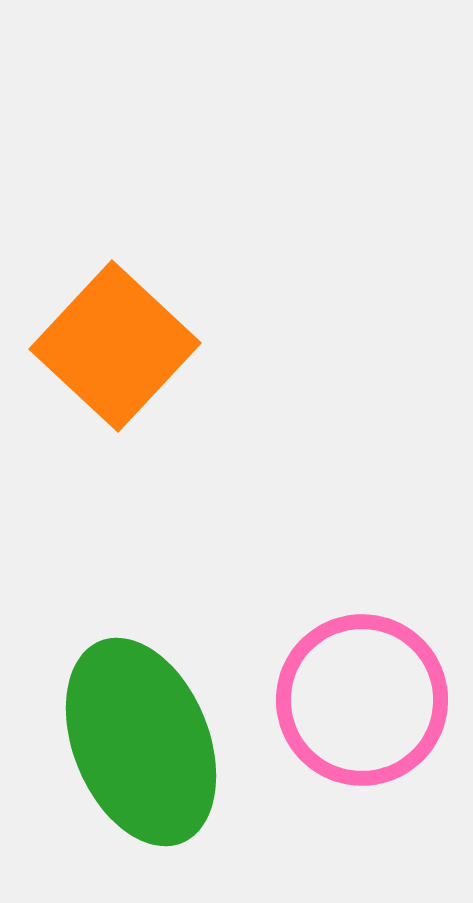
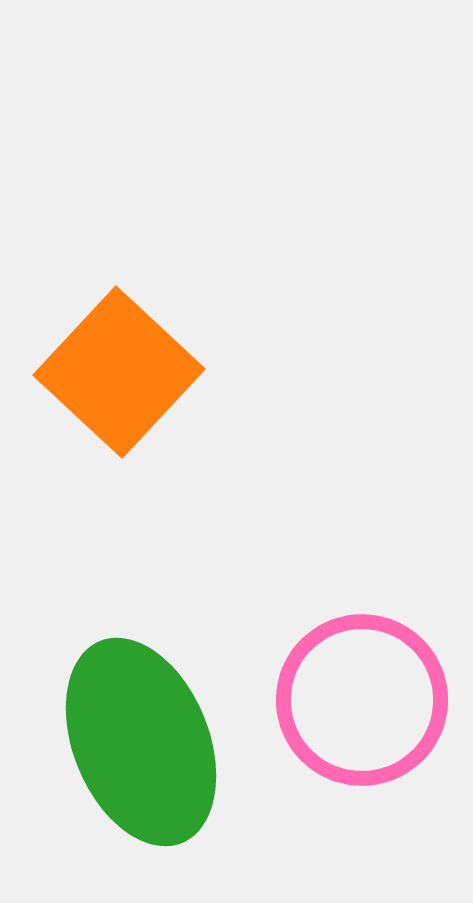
orange square: moved 4 px right, 26 px down
